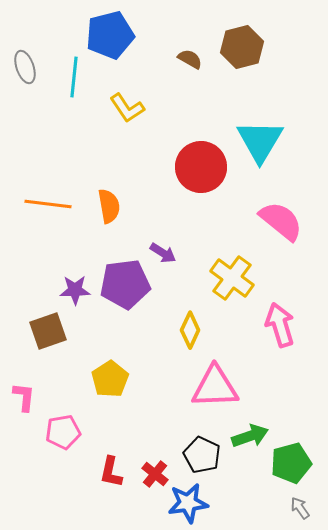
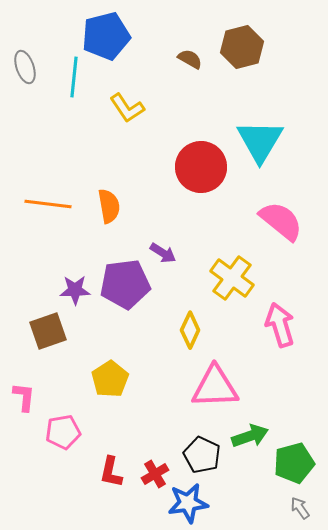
blue pentagon: moved 4 px left, 1 px down
green pentagon: moved 3 px right
red cross: rotated 20 degrees clockwise
